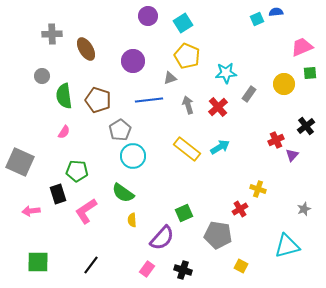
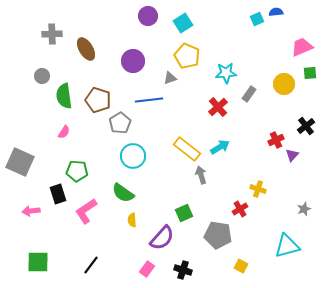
gray arrow at (188, 105): moved 13 px right, 70 px down
gray pentagon at (120, 130): moved 7 px up
